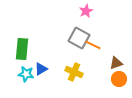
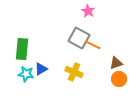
pink star: moved 2 px right; rotated 16 degrees counterclockwise
